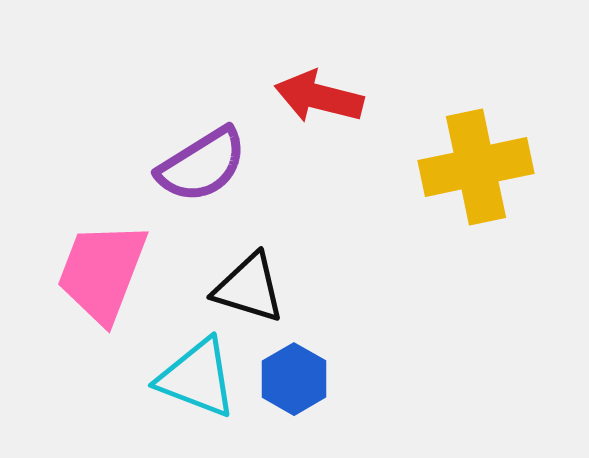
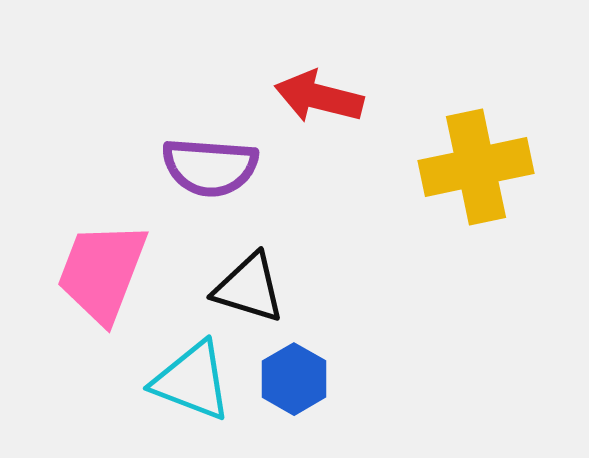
purple semicircle: moved 8 px right, 2 px down; rotated 36 degrees clockwise
cyan triangle: moved 5 px left, 3 px down
